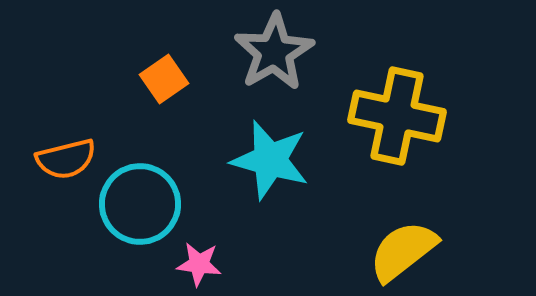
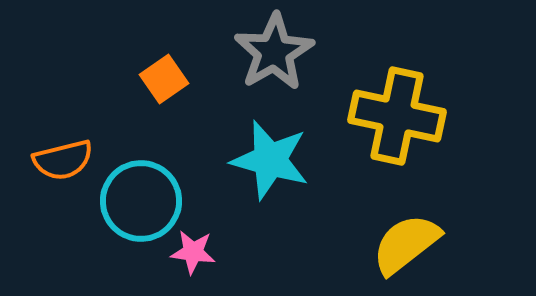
orange semicircle: moved 3 px left, 1 px down
cyan circle: moved 1 px right, 3 px up
yellow semicircle: moved 3 px right, 7 px up
pink star: moved 6 px left, 12 px up
